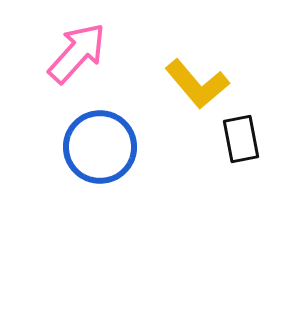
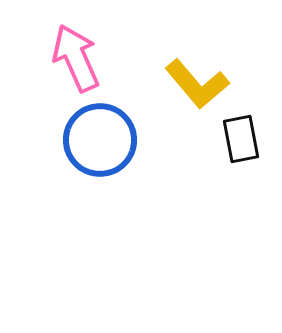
pink arrow: moved 1 px left, 5 px down; rotated 66 degrees counterclockwise
blue circle: moved 7 px up
